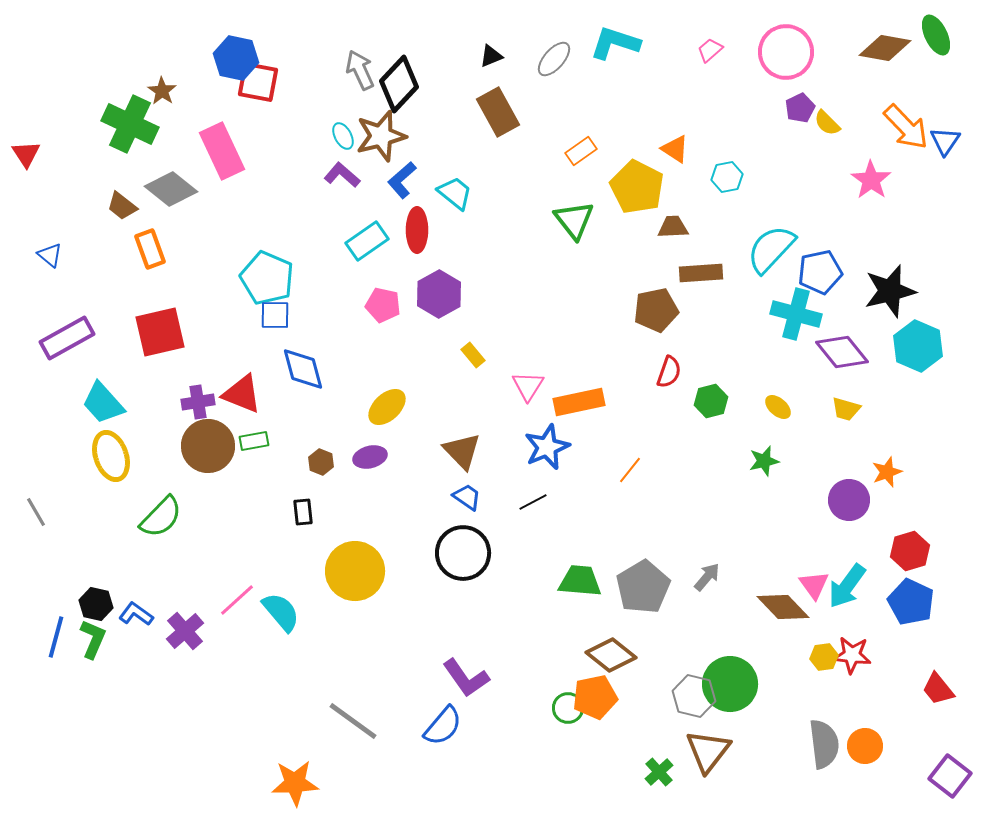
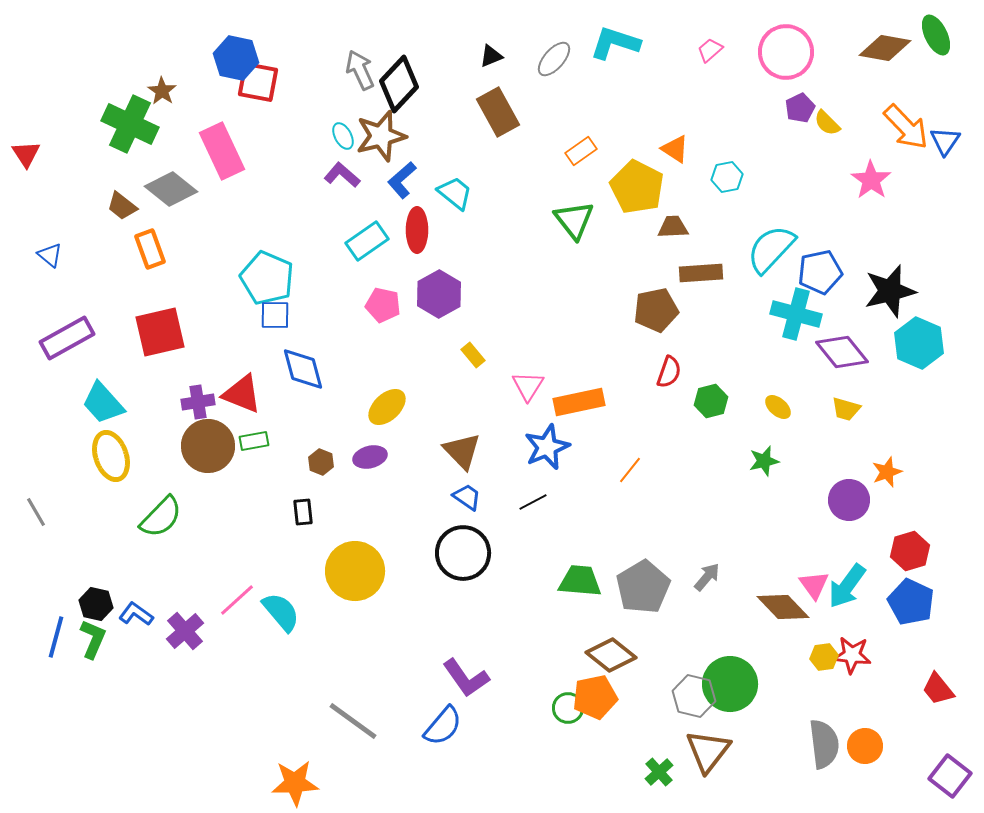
cyan hexagon at (918, 346): moved 1 px right, 3 px up
